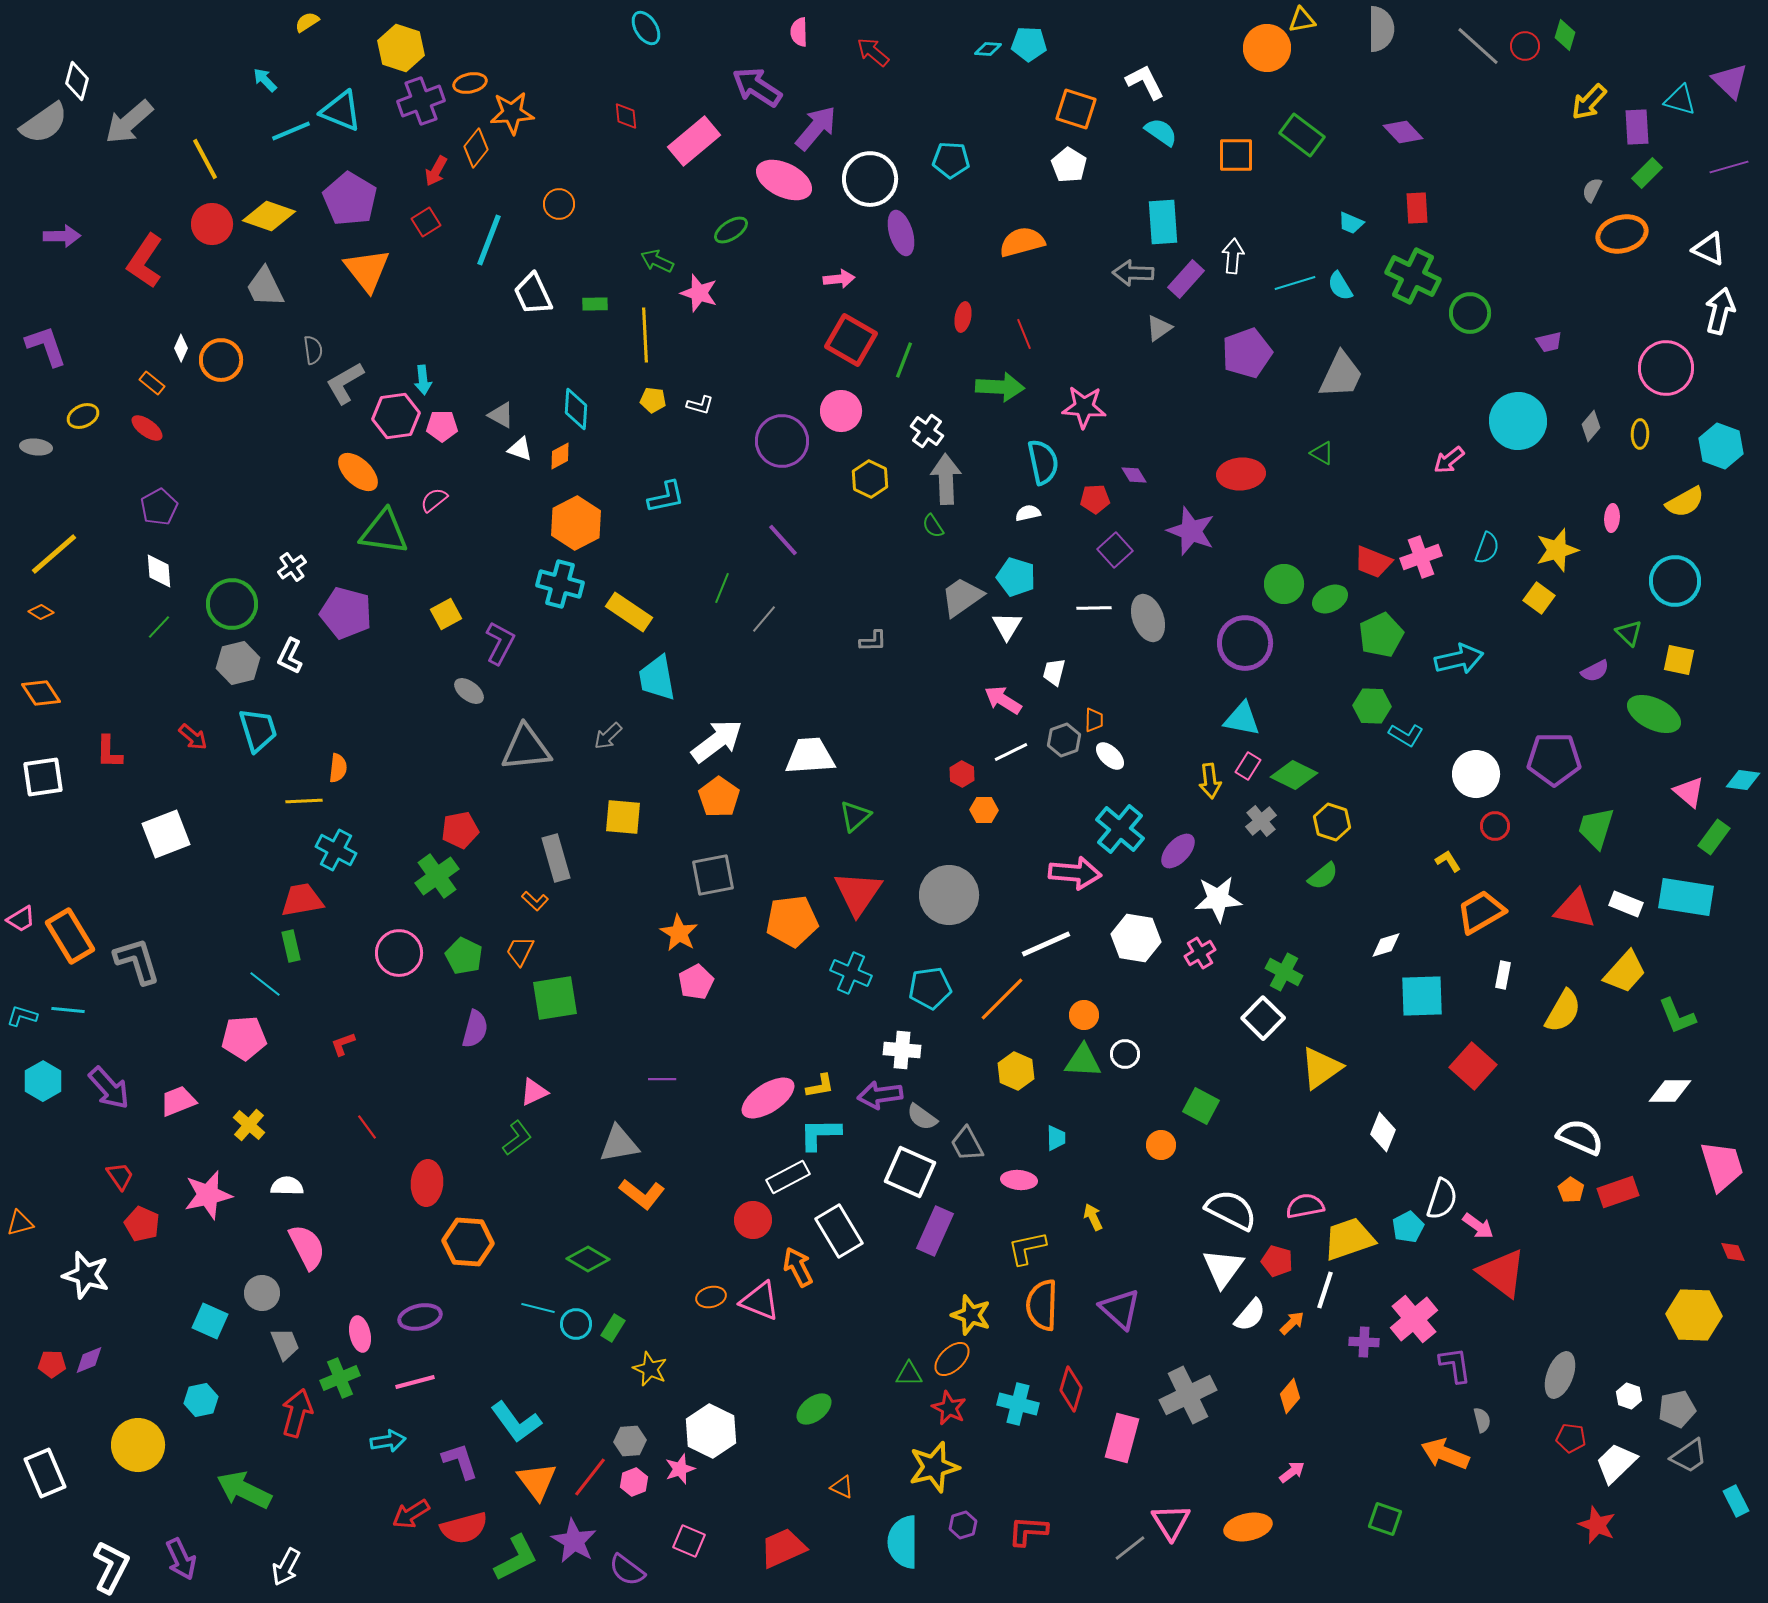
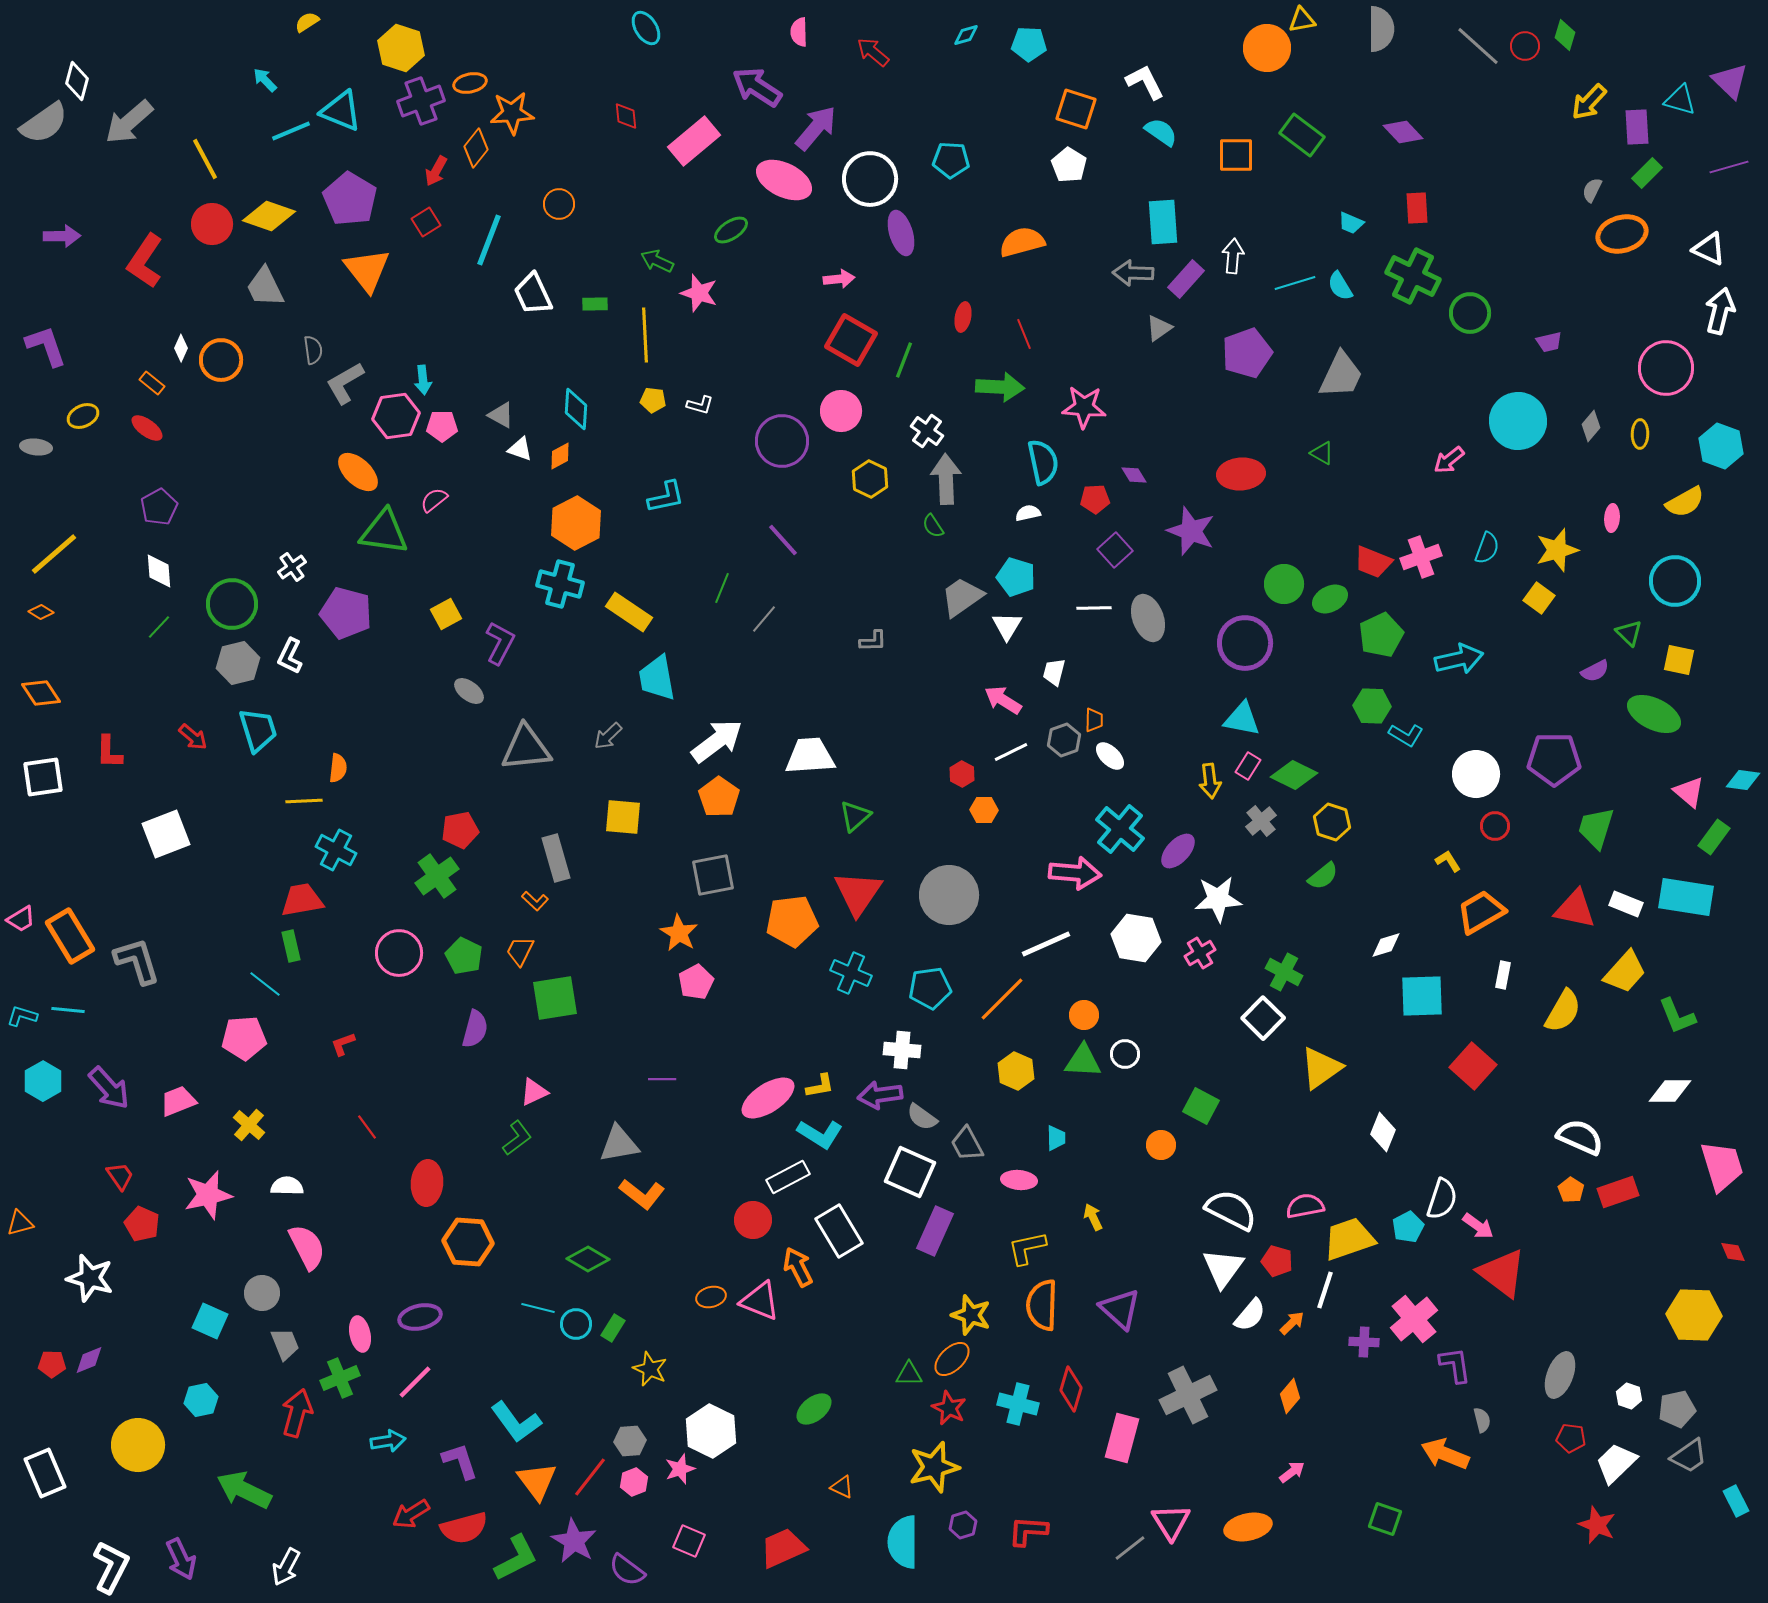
cyan diamond at (988, 49): moved 22 px left, 14 px up; rotated 20 degrees counterclockwise
cyan L-shape at (820, 1134): rotated 147 degrees counterclockwise
white star at (86, 1275): moved 4 px right, 3 px down
pink line at (415, 1382): rotated 30 degrees counterclockwise
